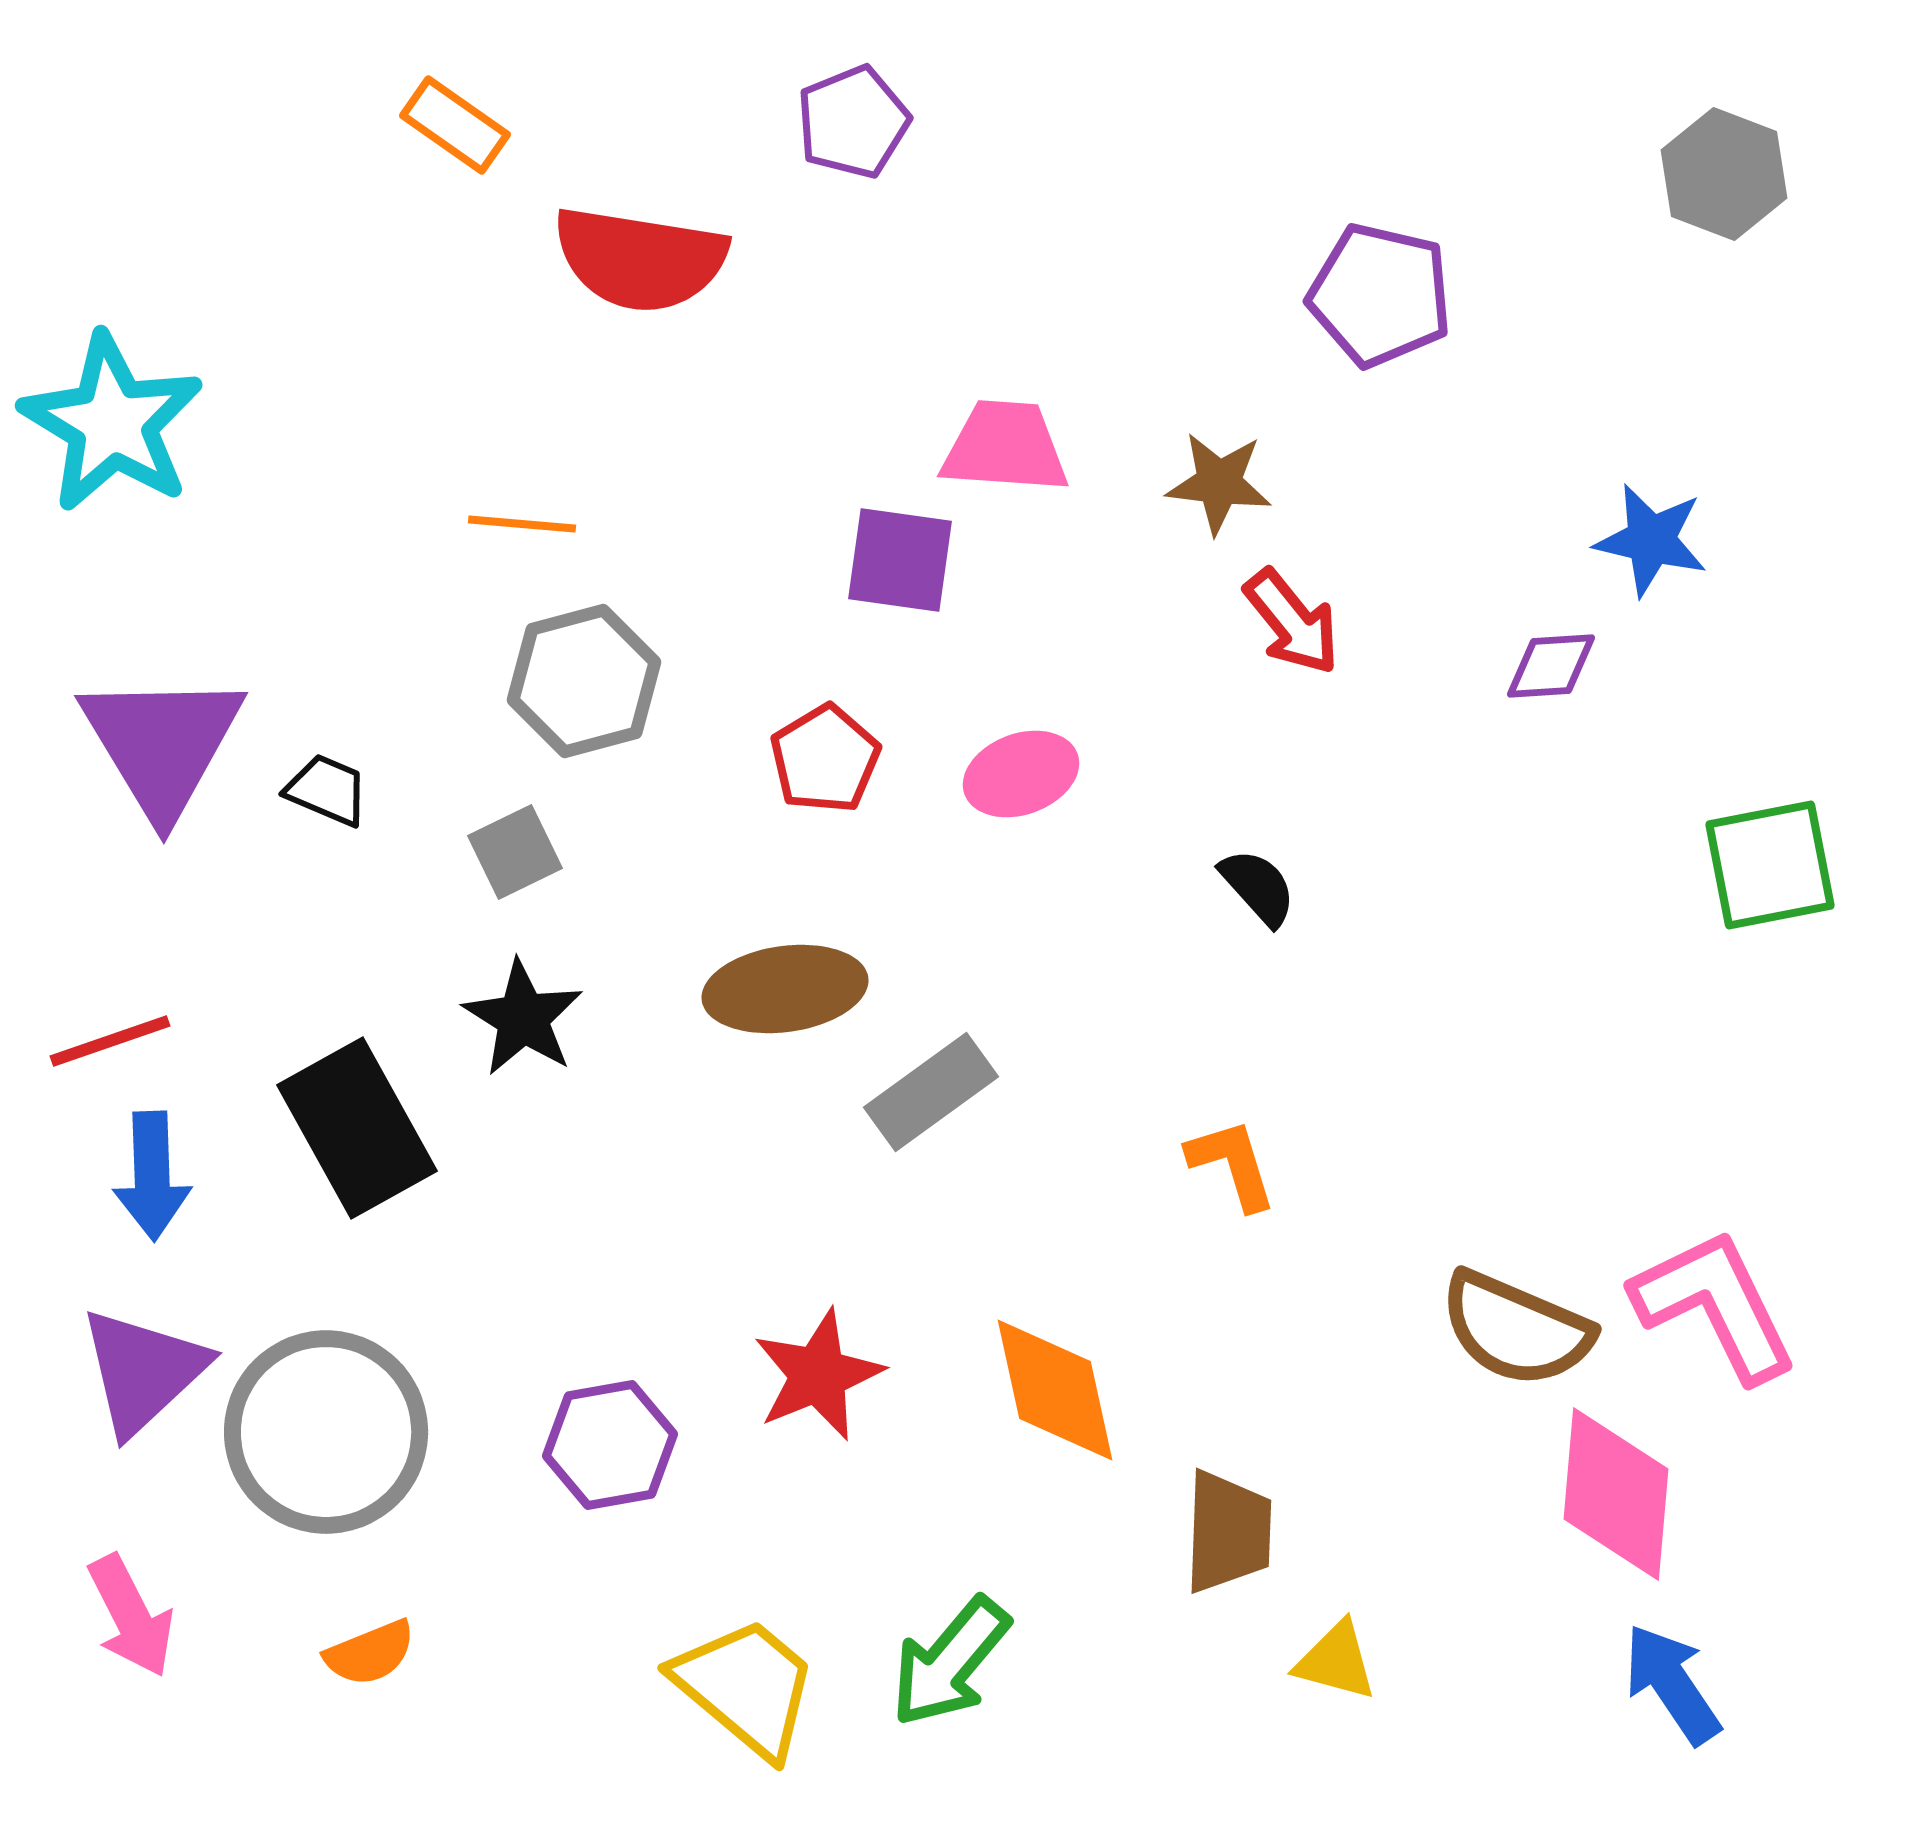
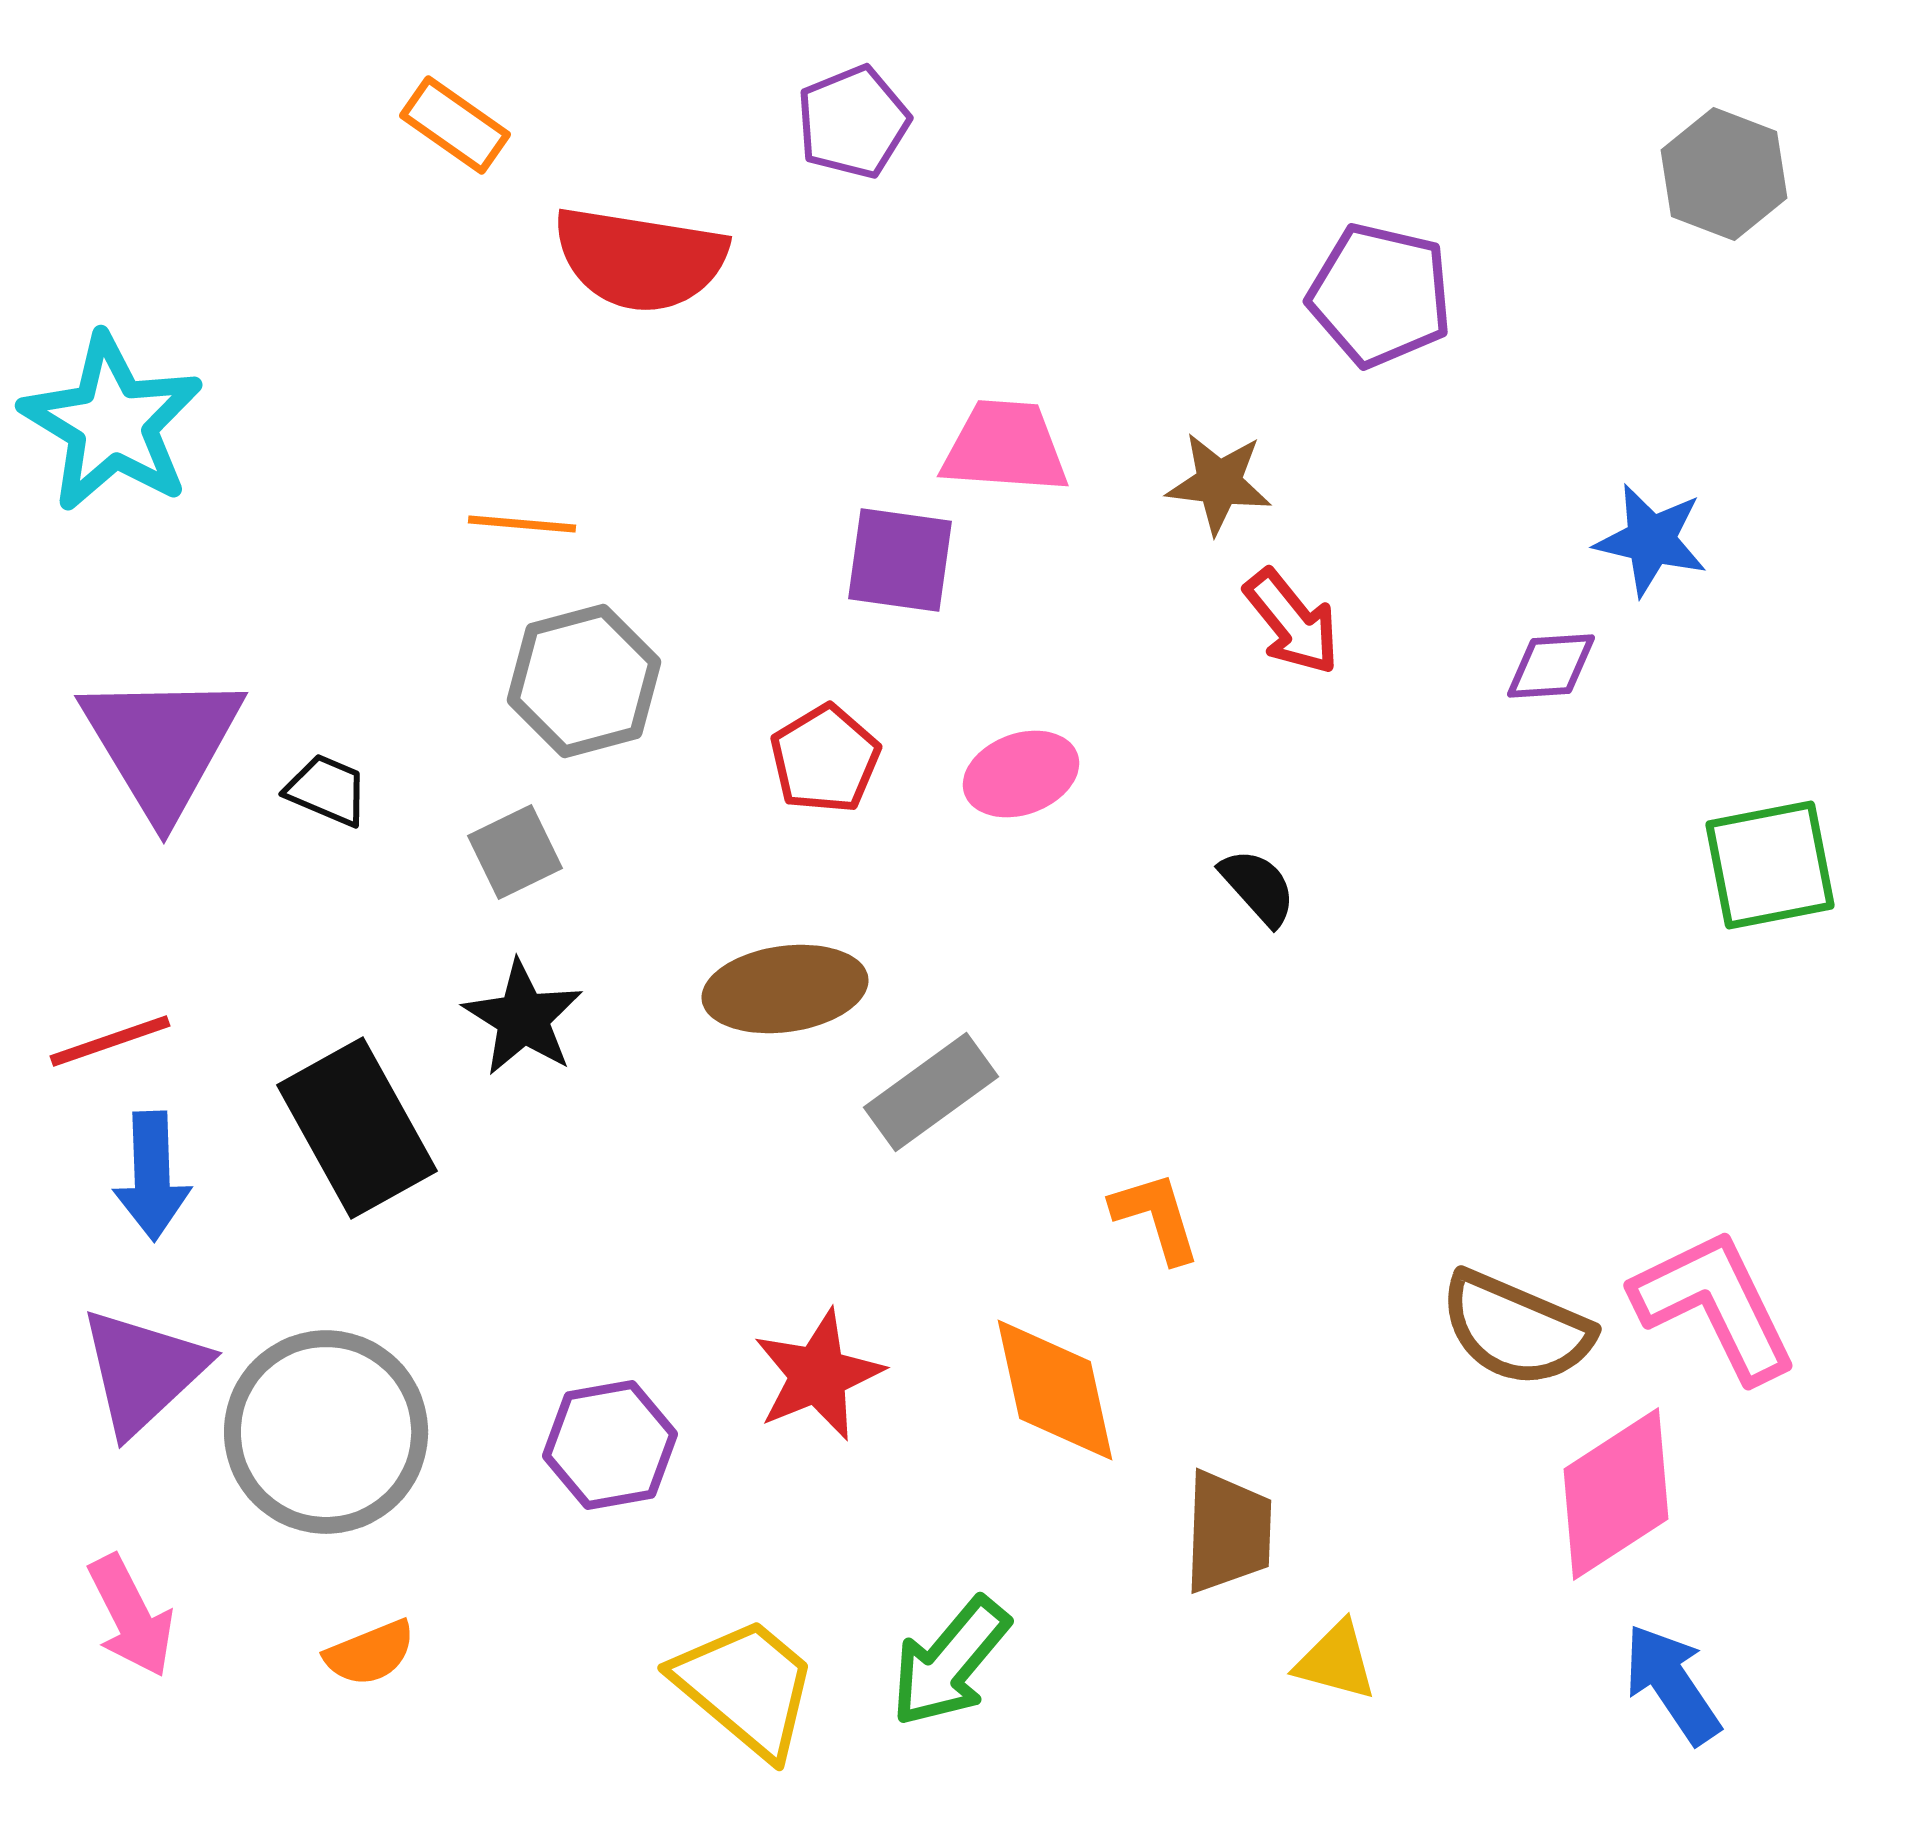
orange L-shape at (1232, 1164): moved 76 px left, 53 px down
pink diamond at (1616, 1494): rotated 52 degrees clockwise
